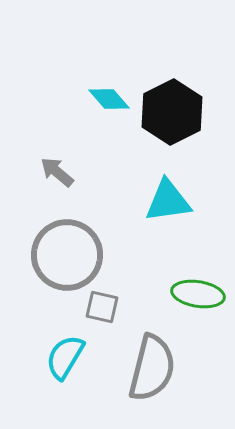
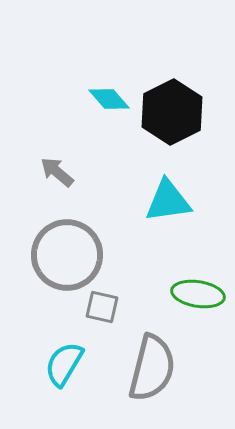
cyan semicircle: moved 1 px left, 7 px down
